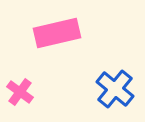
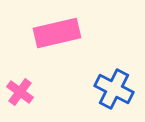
blue cross: moved 1 px left; rotated 12 degrees counterclockwise
